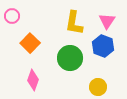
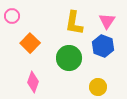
green circle: moved 1 px left
pink diamond: moved 2 px down
